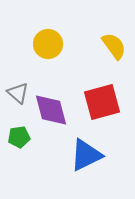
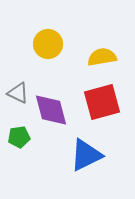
yellow semicircle: moved 12 px left, 11 px down; rotated 64 degrees counterclockwise
gray triangle: rotated 15 degrees counterclockwise
